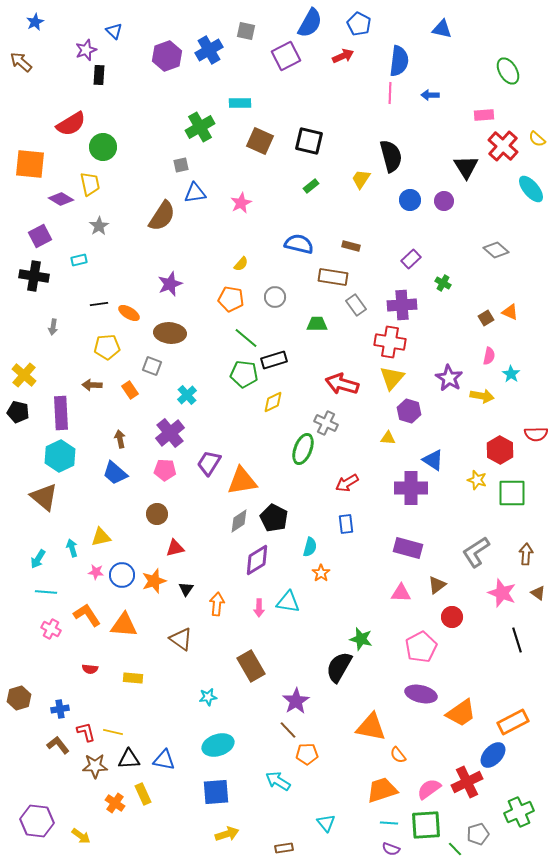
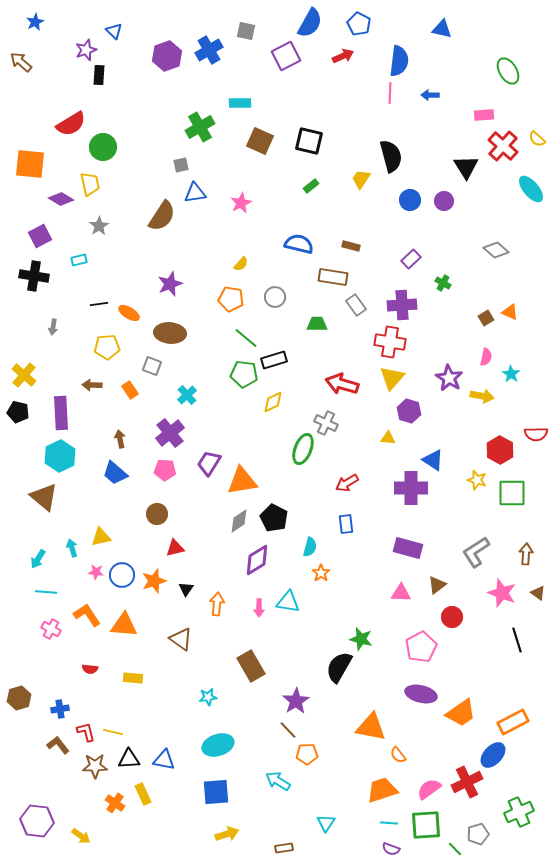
pink semicircle at (489, 356): moved 3 px left, 1 px down
cyan triangle at (326, 823): rotated 12 degrees clockwise
